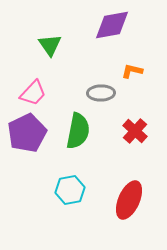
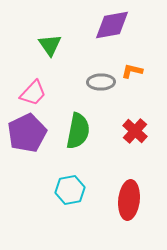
gray ellipse: moved 11 px up
red ellipse: rotated 18 degrees counterclockwise
